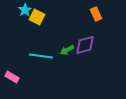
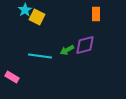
orange rectangle: rotated 24 degrees clockwise
cyan line: moved 1 px left
